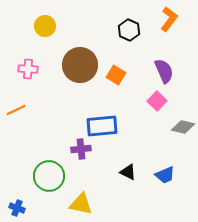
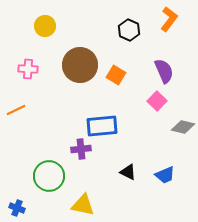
yellow triangle: moved 2 px right, 1 px down
